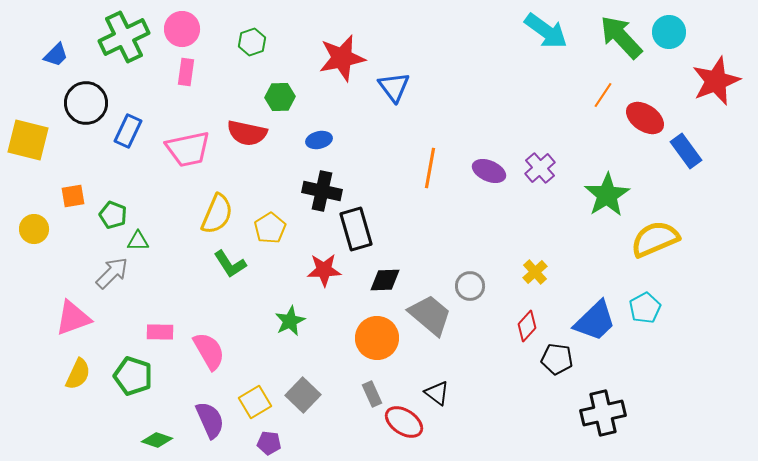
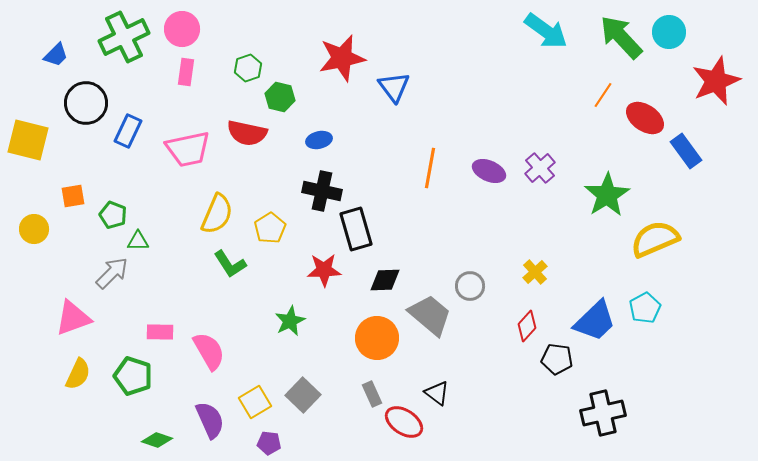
green hexagon at (252, 42): moved 4 px left, 26 px down
green hexagon at (280, 97): rotated 16 degrees clockwise
